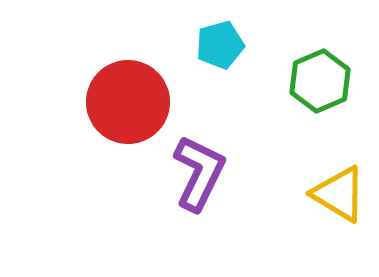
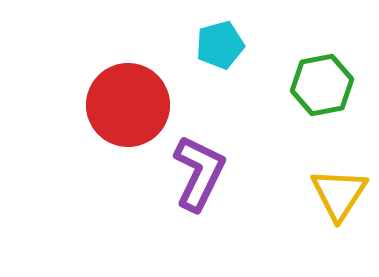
green hexagon: moved 2 px right, 4 px down; rotated 12 degrees clockwise
red circle: moved 3 px down
yellow triangle: rotated 32 degrees clockwise
